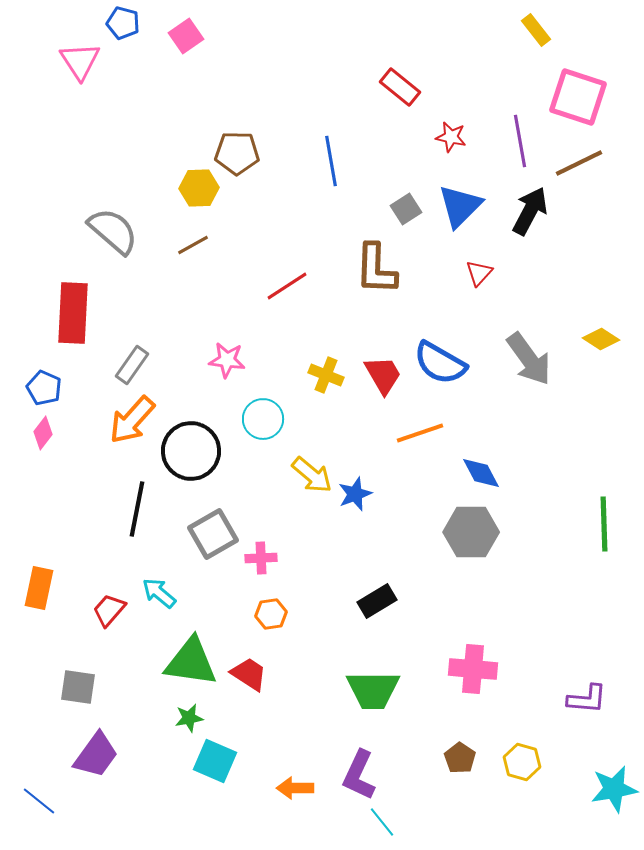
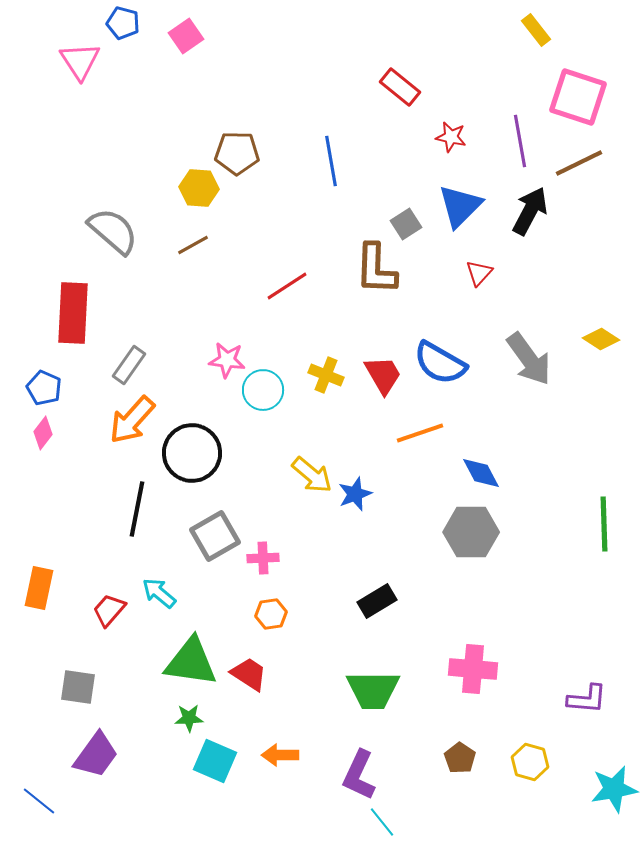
yellow hexagon at (199, 188): rotated 6 degrees clockwise
gray square at (406, 209): moved 15 px down
gray rectangle at (132, 365): moved 3 px left
cyan circle at (263, 419): moved 29 px up
black circle at (191, 451): moved 1 px right, 2 px down
gray square at (213, 534): moved 2 px right, 2 px down
pink cross at (261, 558): moved 2 px right
green star at (189, 718): rotated 8 degrees clockwise
yellow hexagon at (522, 762): moved 8 px right
orange arrow at (295, 788): moved 15 px left, 33 px up
